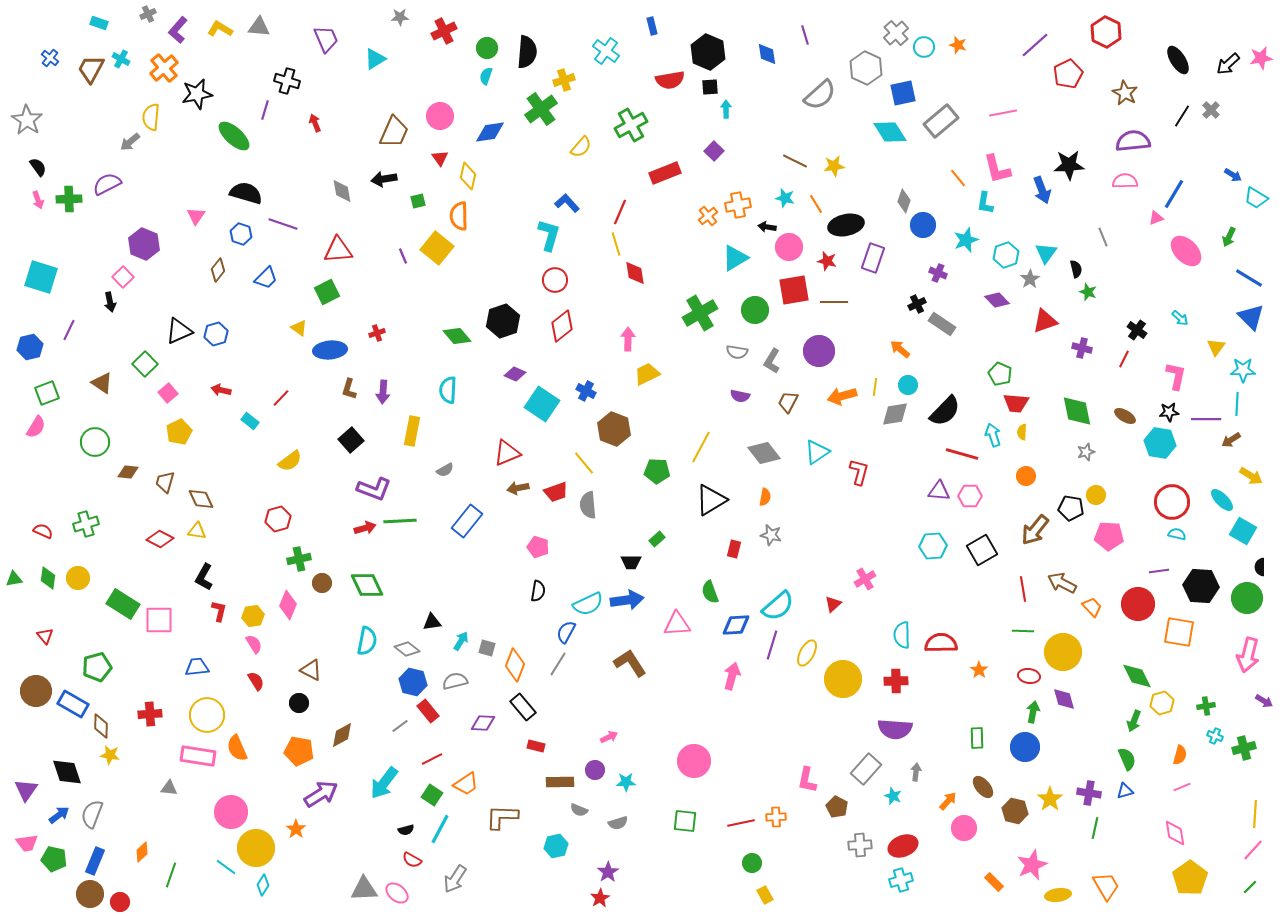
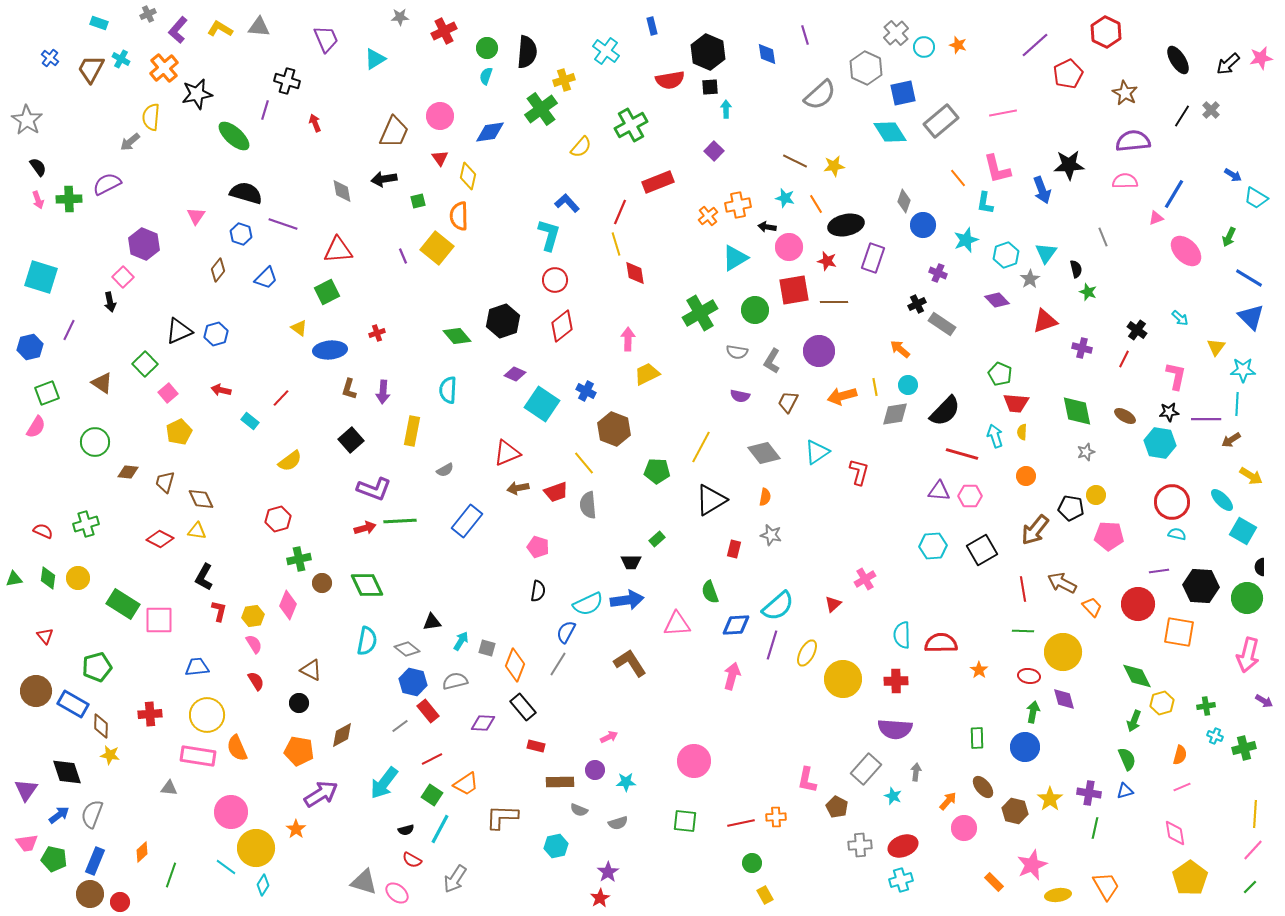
red rectangle at (665, 173): moved 7 px left, 9 px down
yellow line at (875, 387): rotated 18 degrees counterclockwise
cyan arrow at (993, 435): moved 2 px right, 1 px down
gray triangle at (364, 889): moved 7 px up; rotated 20 degrees clockwise
